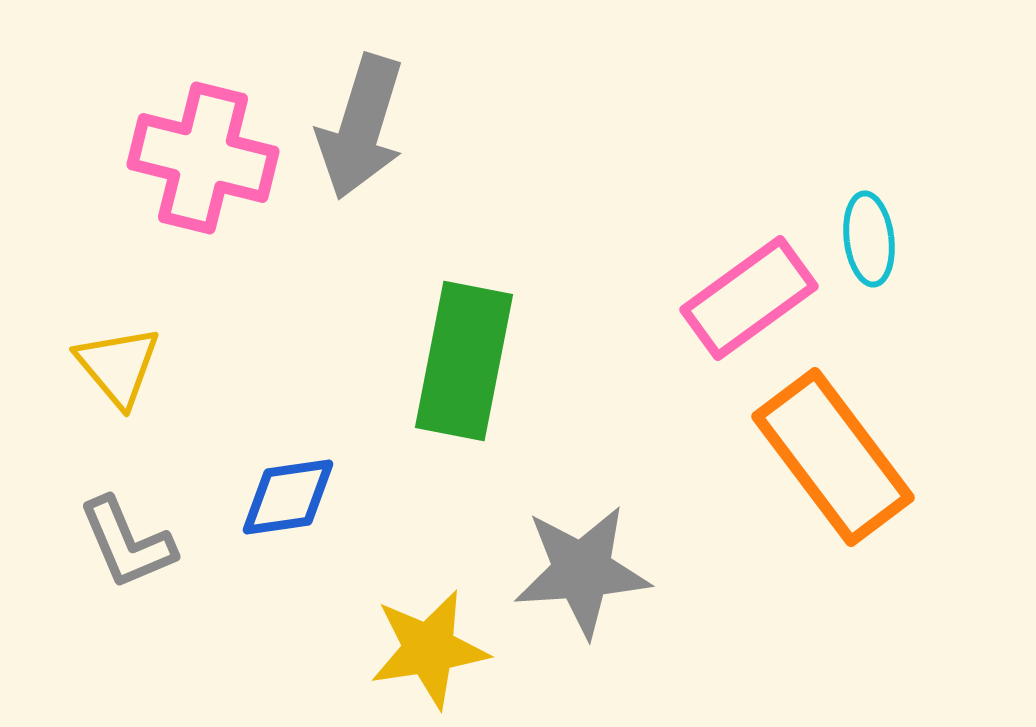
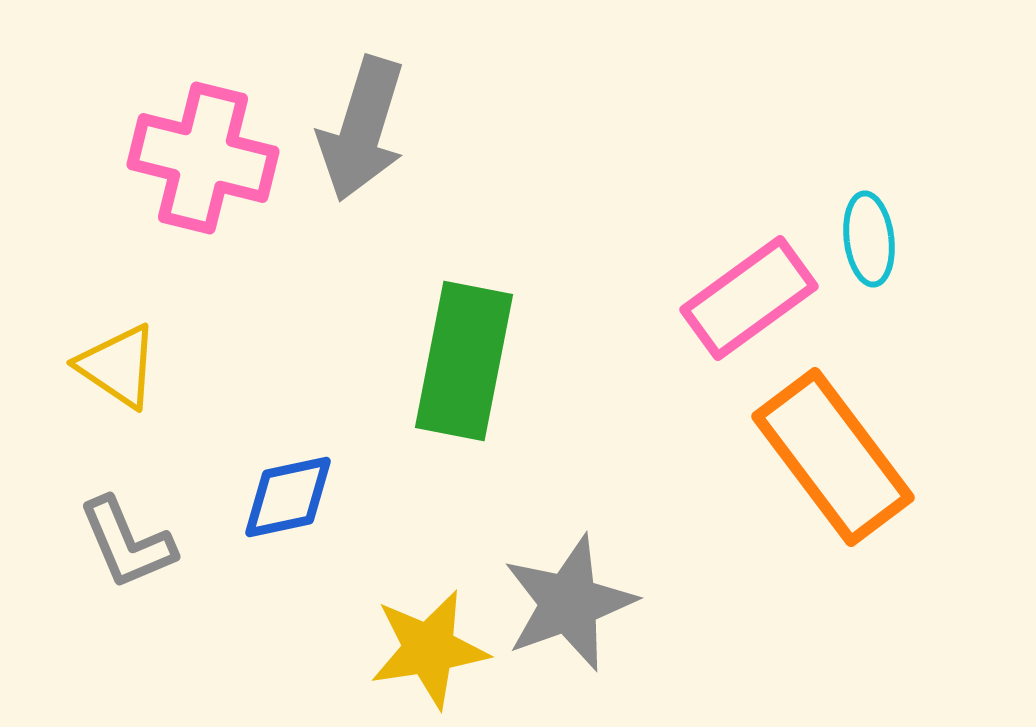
gray arrow: moved 1 px right, 2 px down
yellow triangle: rotated 16 degrees counterclockwise
blue diamond: rotated 4 degrees counterclockwise
gray star: moved 13 px left, 32 px down; rotated 16 degrees counterclockwise
